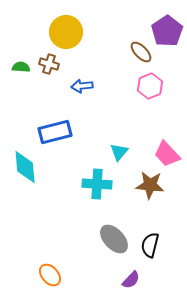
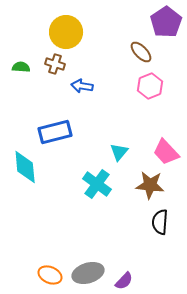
purple pentagon: moved 1 px left, 9 px up
brown cross: moved 6 px right
blue arrow: rotated 15 degrees clockwise
pink trapezoid: moved 1 px left, 2 px up
cyan cross: rotated 32 degrees clockwise
gray ellipse: moved 26 px left, 34 px down; rotated 64 degrees counterclockwise
black semicircle: moved 10 px right, 23 px up; rotated 10 degrees counterclockwise
orange ellipse: rotated 25 degrees counterclockwise
purple semicircle: moved 7 px left, 1 px down
